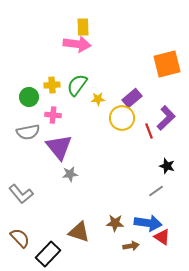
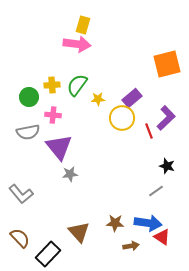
yellow rectangle: moved 2 px up; rotated 18 degrees clockwise
brown triangle: rotated 30 degrees clockwise
